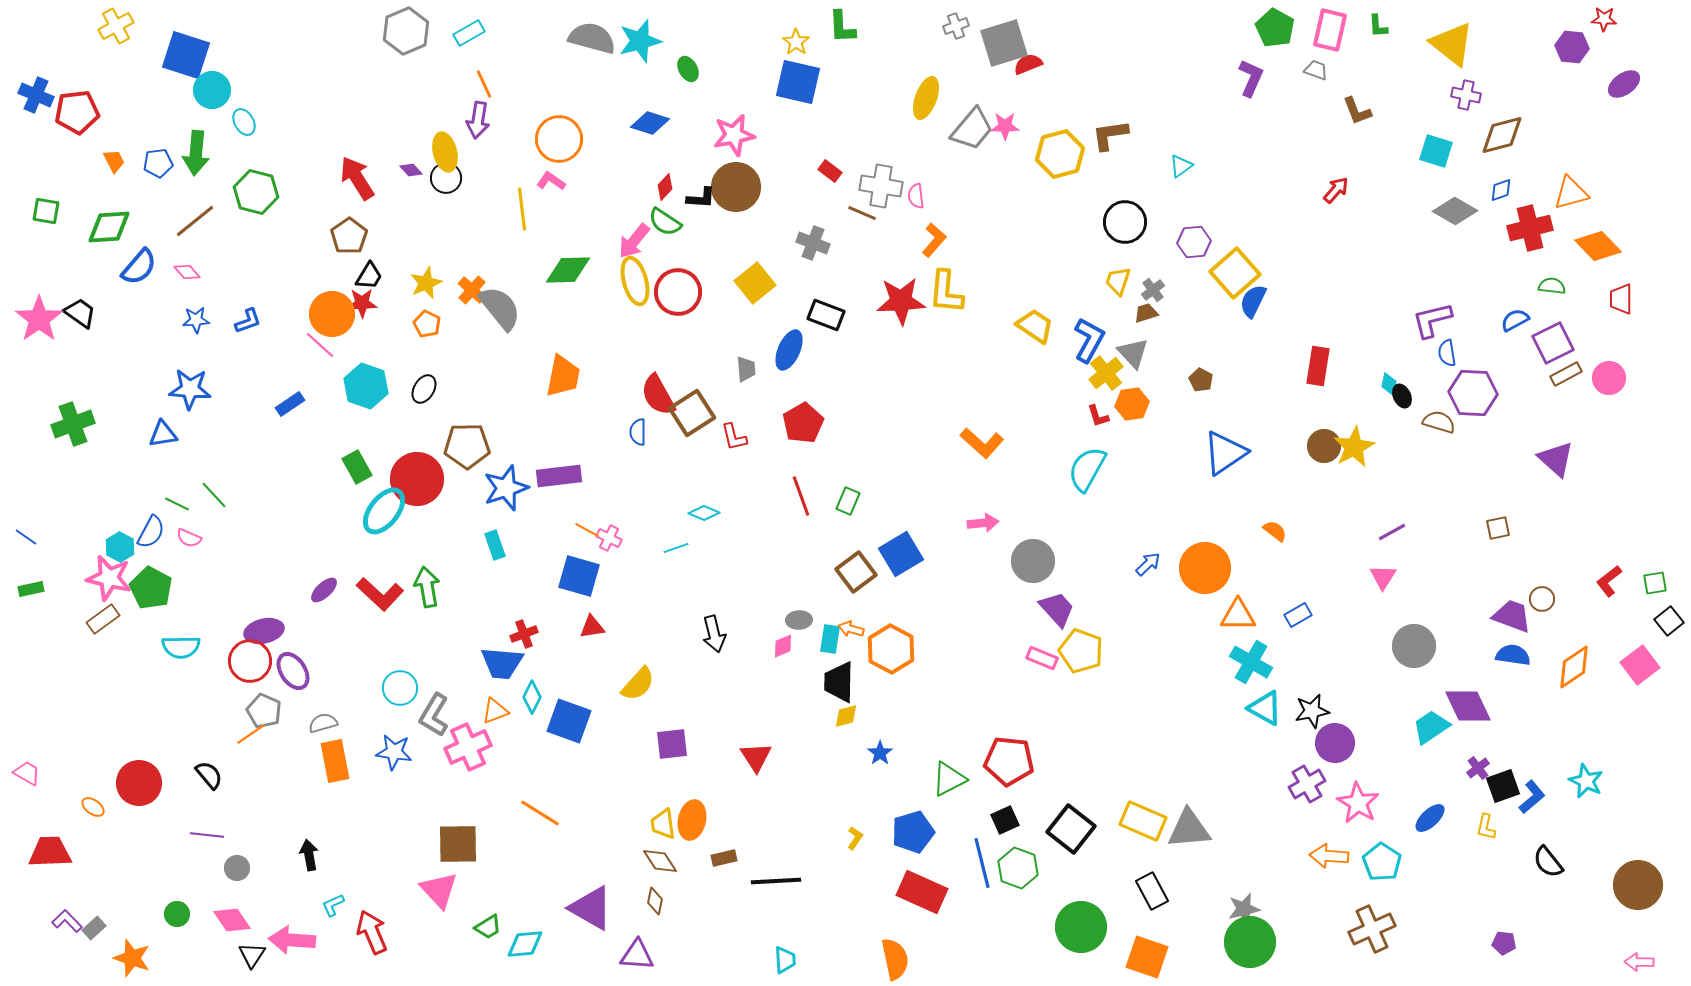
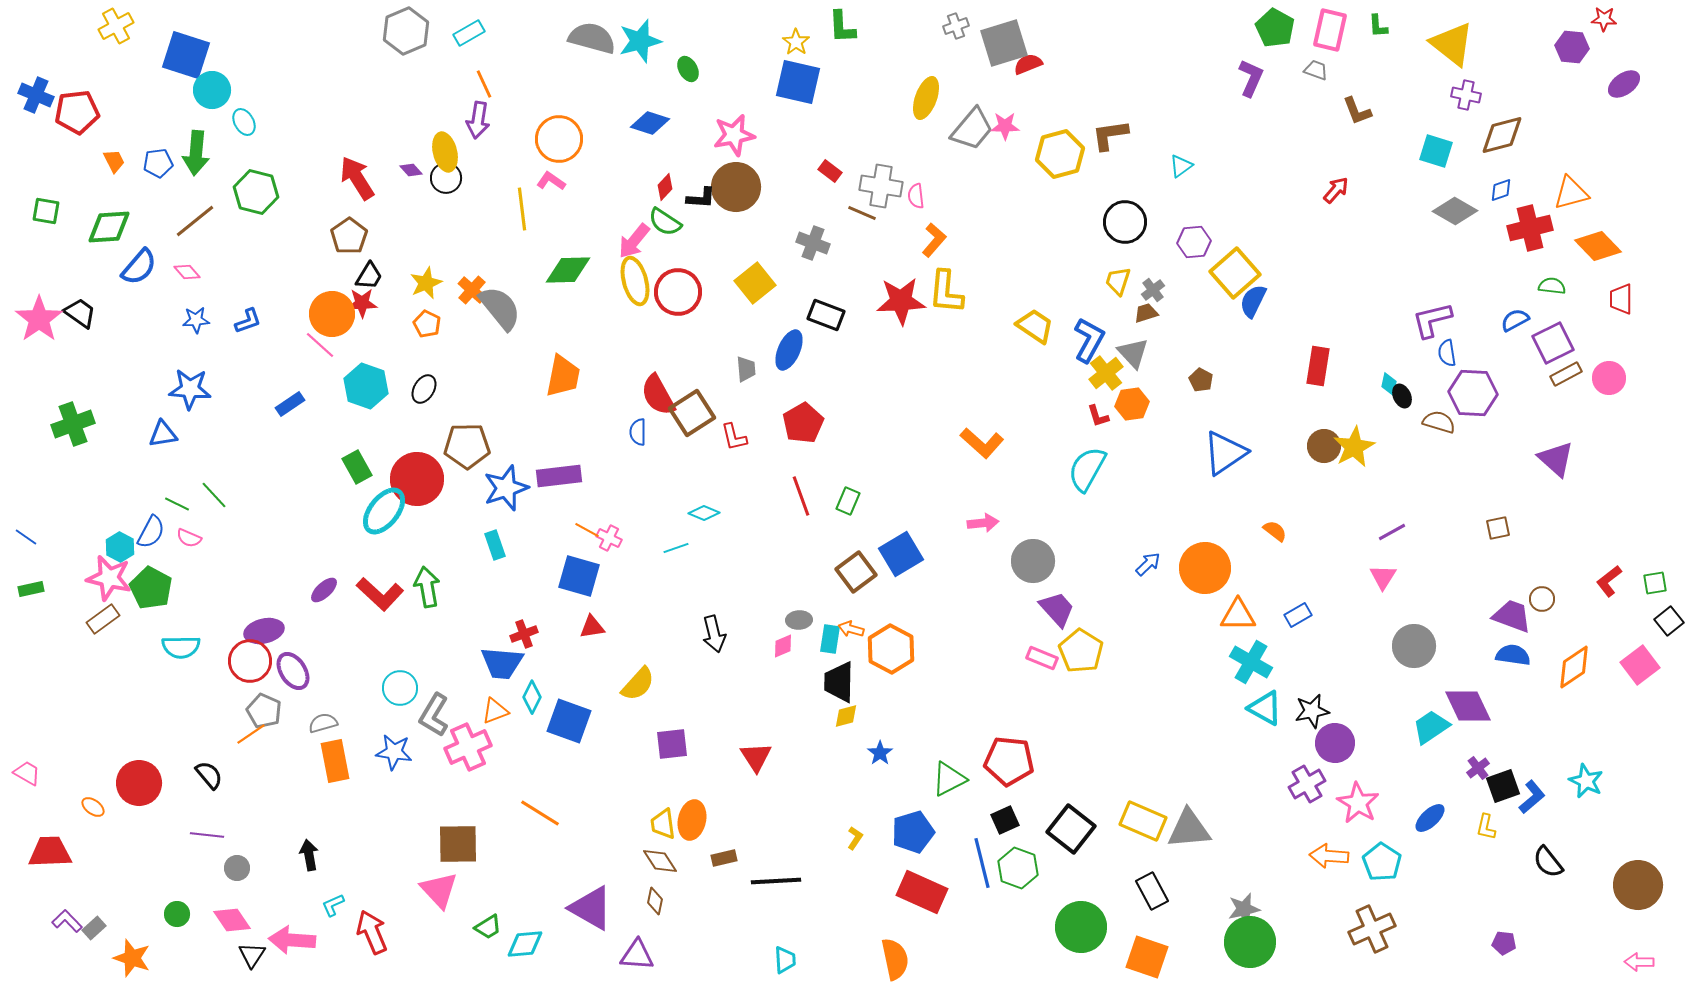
yellow pentagon at (1081, 651): rotated 12 degrees clockwise
